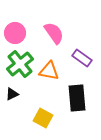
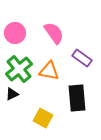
green cross: moved 1 px left, 5 px down
